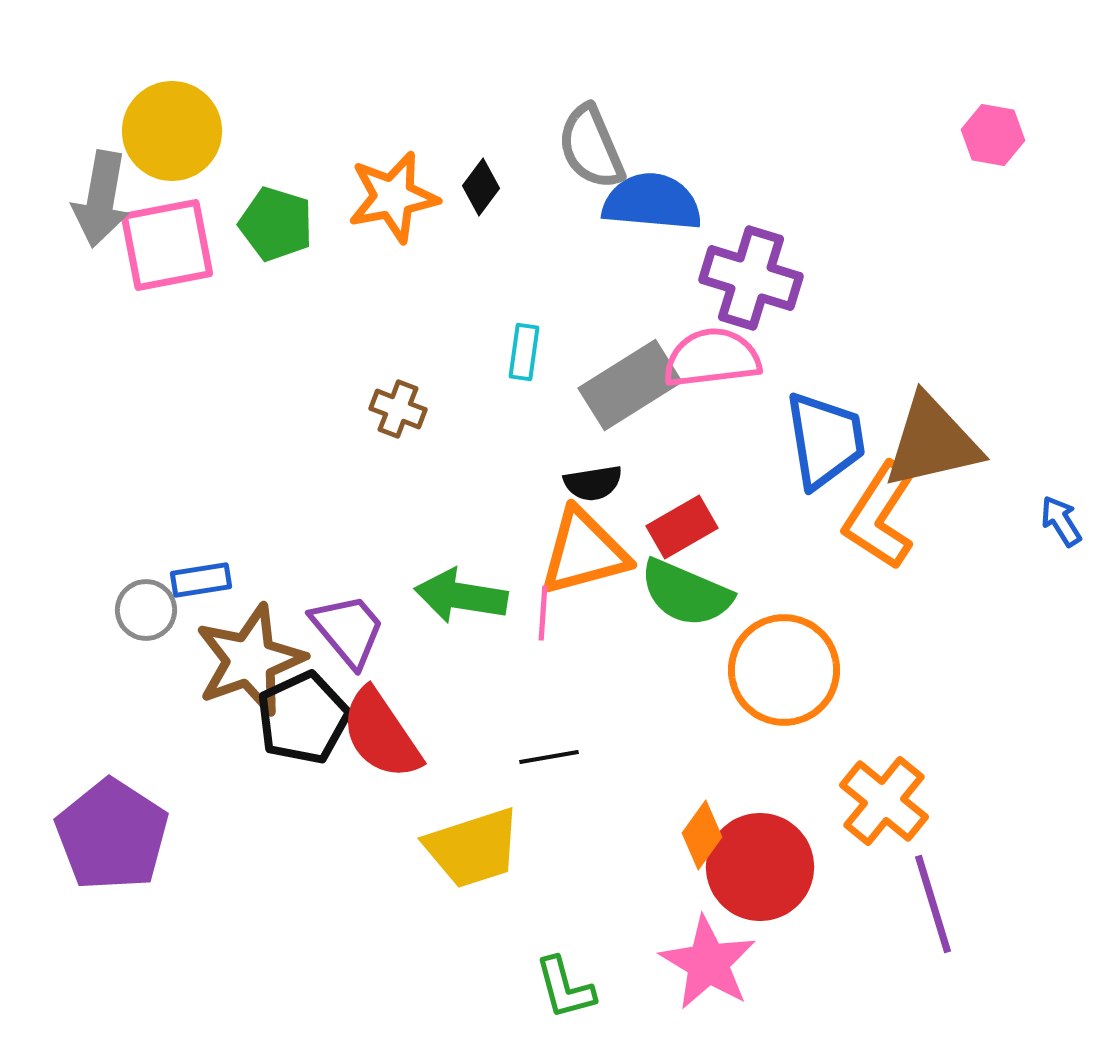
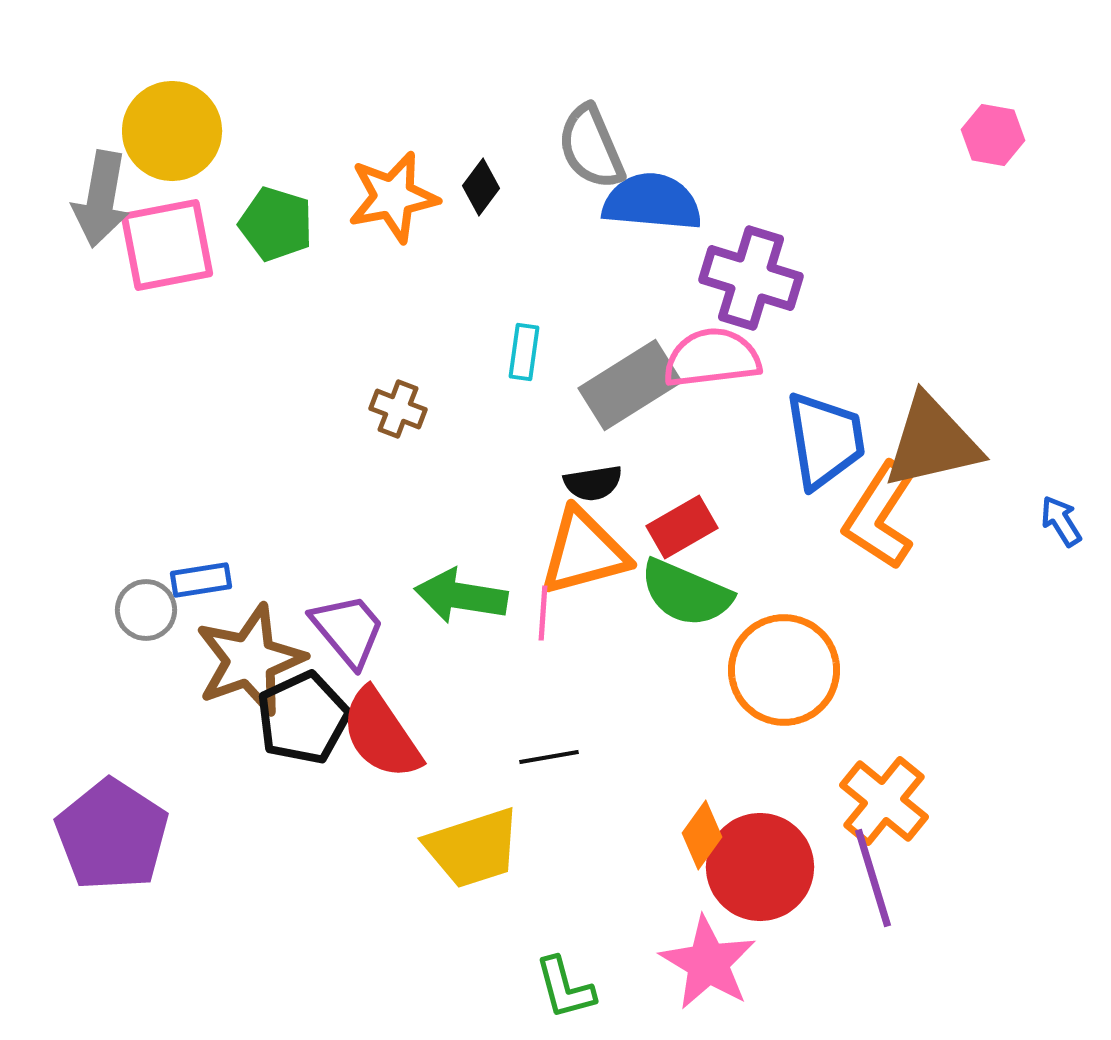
purple line: moved 60 px left, 26 px up
